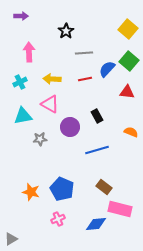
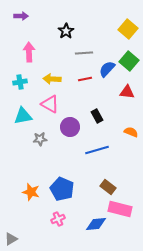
cyan cross: rotated 16 degrees clockwise
brown rectangle: moved 4 px right
